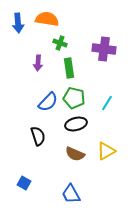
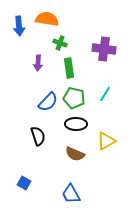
blue arrow: moved 1 px right, 3 px down
cyan line: moved 2 px left, 9 px up
black ellipse: rotated 15 degrees clockwise
yellow triangle: moved 10 px up
